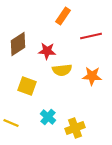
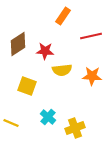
red star: moved 2 px left
